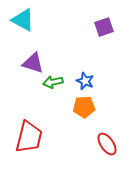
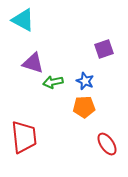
purple square: moved 22 px down
red trapezoid: moved 5 px left; rotated 20 degrees counterclockwise
